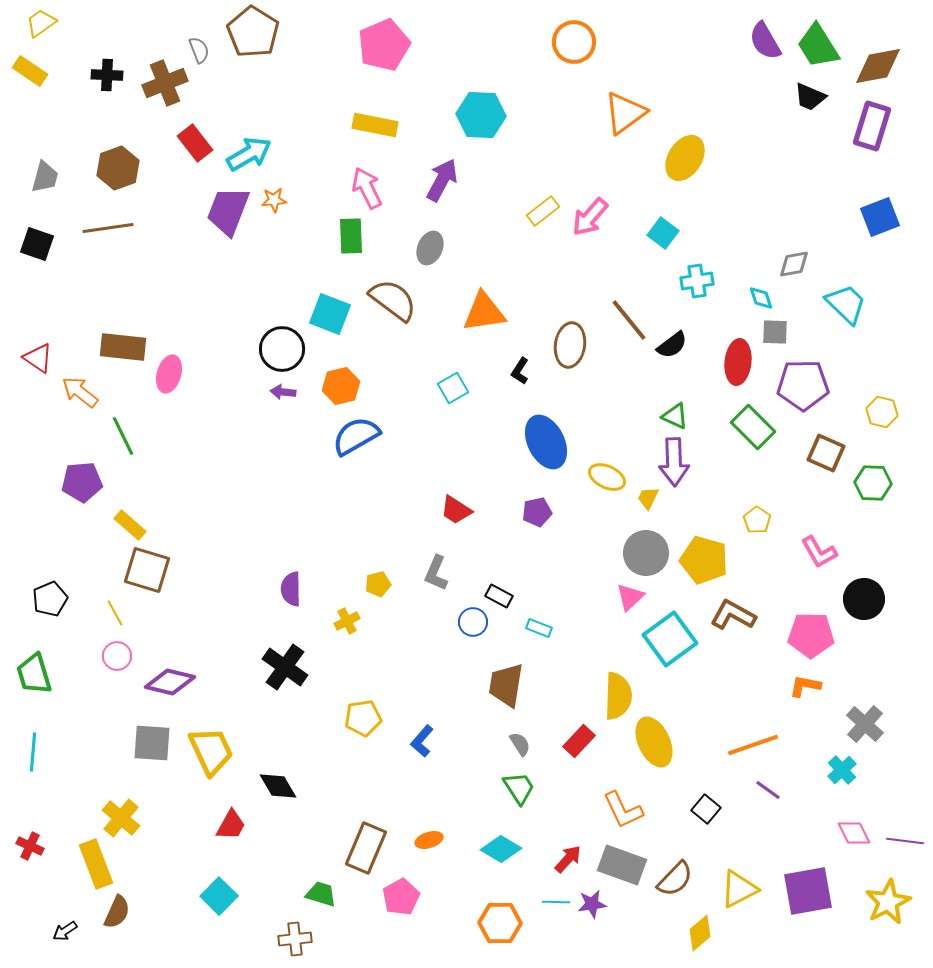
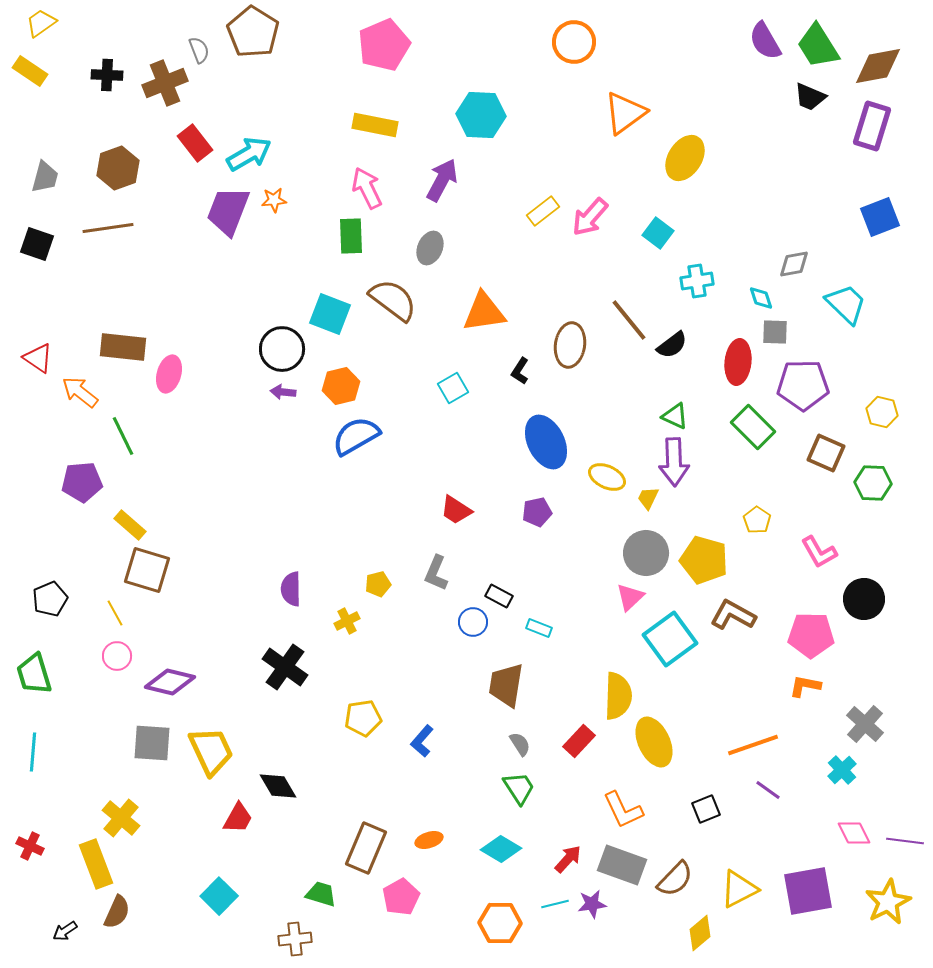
cyan square at (663, 233): moved 5 px left
black square at (706, 809): rotated 28 degrees clockwise
red trapezoid at (231, 825): moved 7 px right, 7 px up
cyan line at (556, 902): moved 1 px left, 2 px down; rotated 16 degrees counterclockwise
